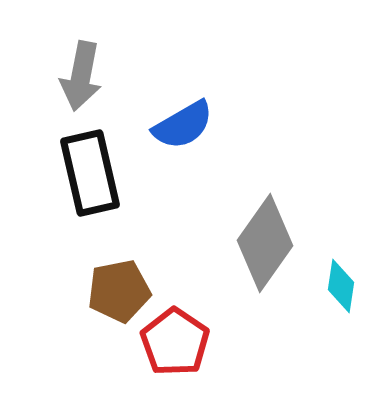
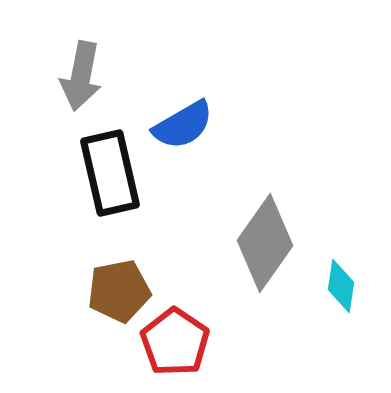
black rectangle: moved 20 px right
